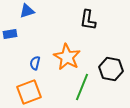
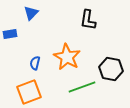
blue triangle: moved 4 px right, 2 px down; rotated 28 degrees counterclockwise
green line: rotated 48 degrees clockwise
